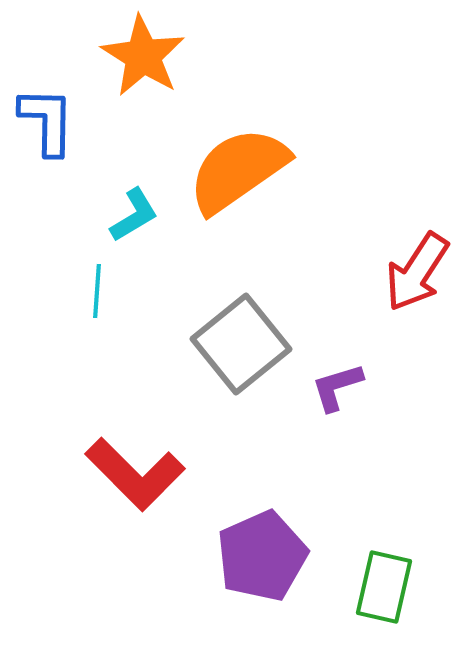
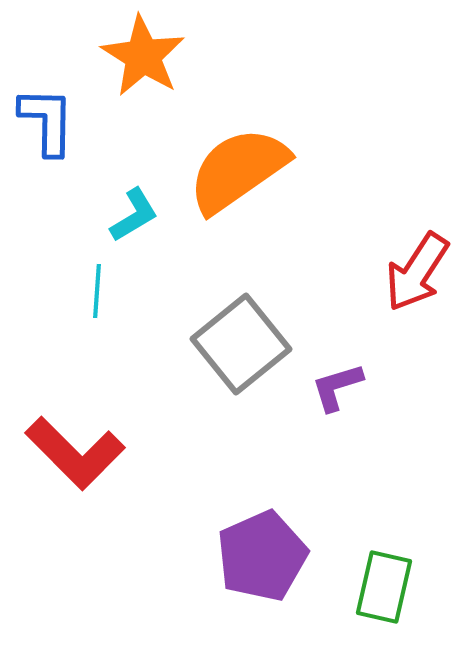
red L-shape: moved 60 px left, 21 px up
